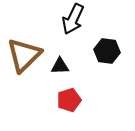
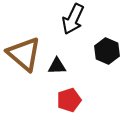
black hexagon: rotated 15 degrees clockwise
brown triangle: moved 1 px up; rotated 36 degrees counterclockwise
black triangle: moved 3 px left
